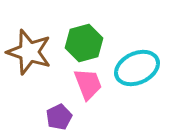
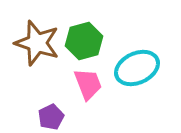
green hexagon: moved 2 px up
brown star: moved 8 px right, 9 px up
purple pentagon: moved 8 px left
